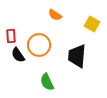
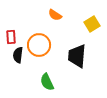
yellow square: rotated 28 degrees clockwise
red rectangle: moved 1 px down
black semicircle: rotated 42 degrees clockwise
